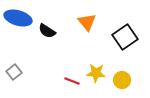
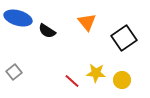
black square: moved 1 px left, 1 px down
red line: rotated 21 degrees clockwise
